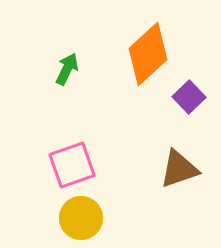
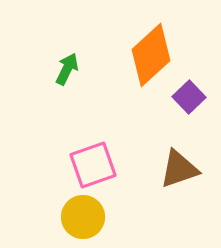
orange diamond: moved 3 px right, 1 px down
pink square: moved 21 px right
yellow circle: moved 2 px right, 1 px up
